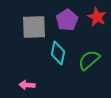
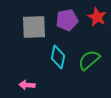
purple pentagon: rotated 20 degrees clockwise
cyan diamond: moved 4 px down
